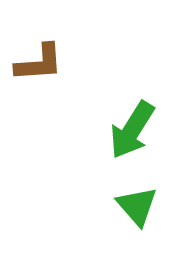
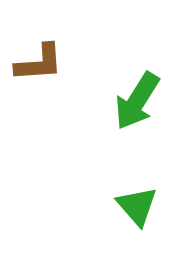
green arrow: moved 5 px right, 29 px up
